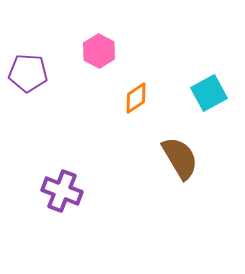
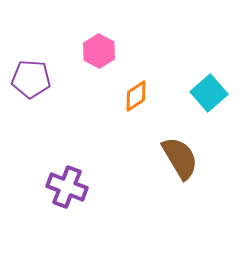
purple pentagon: moved 3 px right, 6 px down
cyan square: rotated 12 degrees counterclockwise
orange diamond: moved 2 px up
purple cross: moved 5 px right, 4 px up
